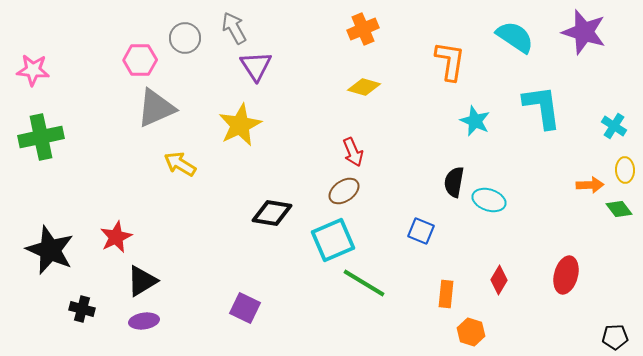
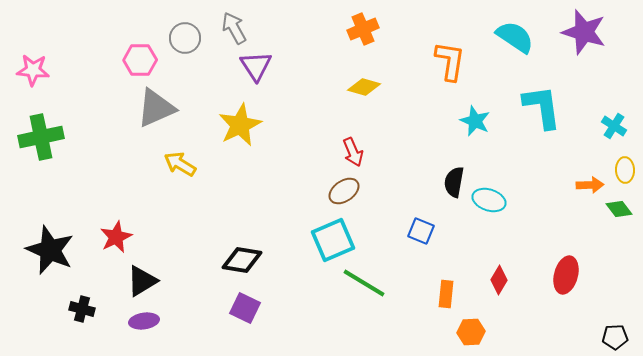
black diamond: moved 30 px left, 47 px down
orange hexagon: rotated 20 degrees counterclockwise
